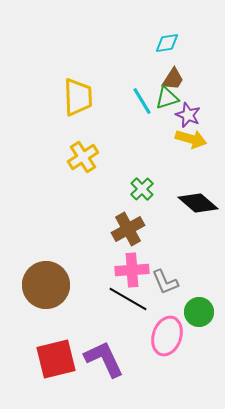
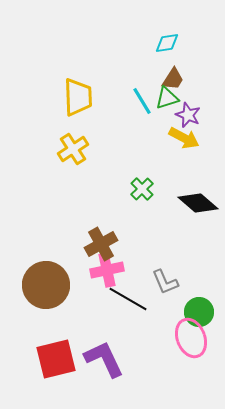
yellow arrow: moved 7 px left, 1 px up; rotated 12 degrees clockwise
yellow cross: moved 10 px left, 8 px up
brown cross: moved 27 px left, 15 px down
pink cross: moved 25 px left; rotated 8 degrees counterclockwise
pink ellipse: moved 24 px right, 2 px down; rotated 39 degrees counterclockwise
